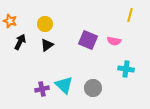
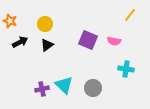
yellow line: rotated 24 degrees clockwise
black arrow: rotated 35 degrees clockwise
